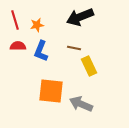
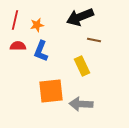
red line: rotated 30 degrees clockwise
brown line: moved 20 px right, 8 px up
yellow rectangle: moved 7 px left
orange square: rotated 12 degrees counterclockwise
gray arrow: rotated 20 degrees counterclockwise
